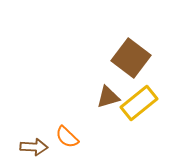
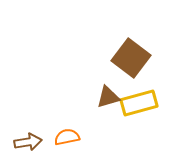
yellow rectangle: rotated 24 degrees clockwise
orange semicircle: rotated 125 degrees clockwise
brown arrow: moved 6 px left, 5 px up; rotated 12 degrees counterclockwise
